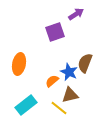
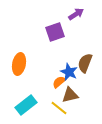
orange semicircle: moved 7 px right, 1 px down
